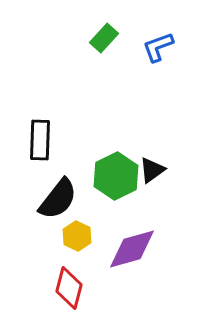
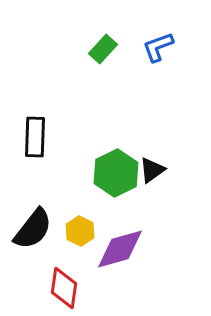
green rectangle: moved 1 px left, 11 px down
black rectangle: moved 5 px left, 3 px up
green hexagon: moved 3 px up
black semicircle: moved 25 px left, 30 px down
yellow hexagon: moved 3 px right, 5 px up
purple diamond: moved 12 px left
red diamond: moved 5 px left; rotated 6 degrees counterclockwise
